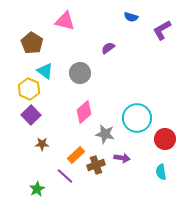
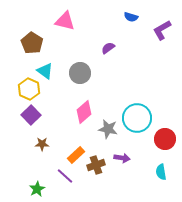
gray star: moved 3 px right, 5 px up
